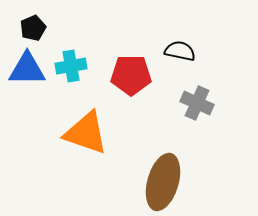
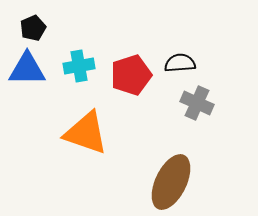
black semicircle: moved 12 px down; rotated 16 degrees counterclockwise
cyan cross: moved 8 px right
red pentagon: rotated 18 degrees counterclockwise
brown ellipse: moved 8 px right; rotated 10 degrees clockwise
